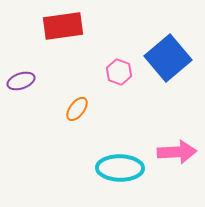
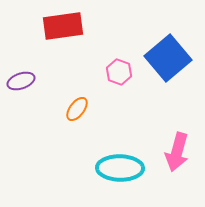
pink arrow: rotated 108 degrees clockwise
